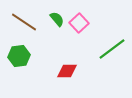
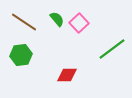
green hexagon: moved 2 px right, 1 px up
red diamond: moved 4 px down
